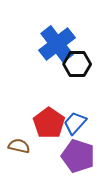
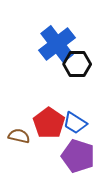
blue trapezoid: rotated 100 degrees counterclockwise
brown semicircle: moved 10 px up
